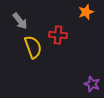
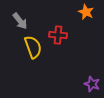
orange star: rotated 28 degrees counterclockwise
